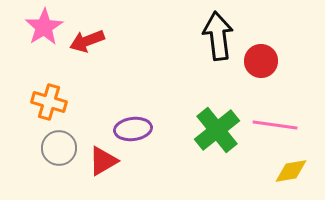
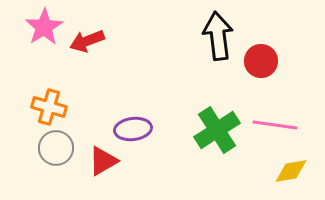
orange cross: moved 5 px down
green cross: rotated 6 degrees clockwise
gray circle: moved 3 px left
